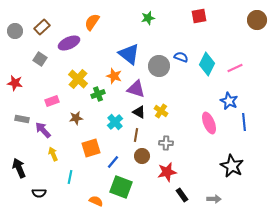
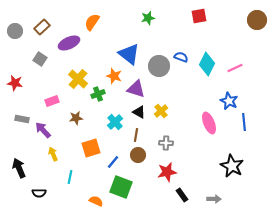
yellow cross at (161, 111): rotated 16 degrees clockwise
brown circle at (142, 156): moved 4 px left, 1 px up
